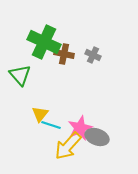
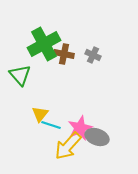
green cross: moved 2 px down; rotated 36 degrees clockwise
